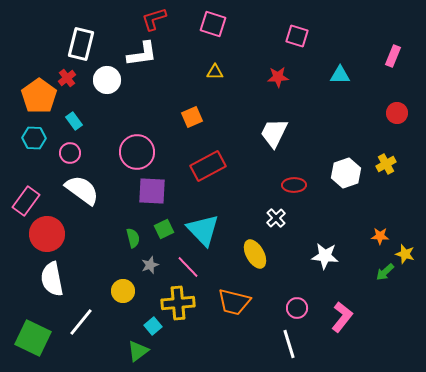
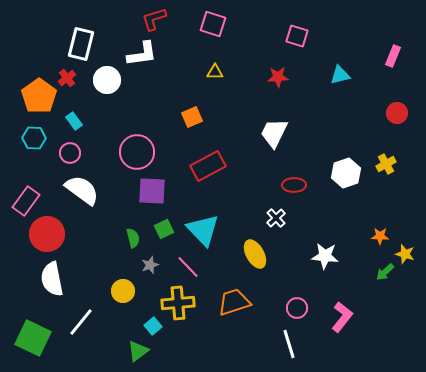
cyan triangle at (340, 75): rotated 15 degrees counterclockwise
orange trapezoid at (234, 302): rotated 148 degrees clockwise
